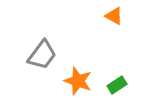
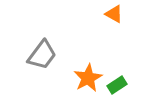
orange triangle: moved 2 px up
orange star: moved 10 px right, 3 px up; rotated 24 degrees clockwise
